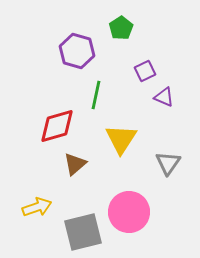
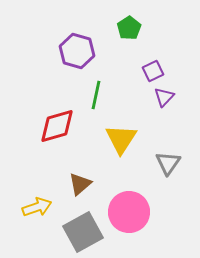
green pentagon: moved 8 px right
purple square: moved 8 px right
purple triangle: rotated 50 degrees clockwise
brown triangle: moved 5 px right, 20 px down
gray square: rotated 15 degrees counterclockwise
